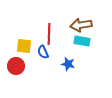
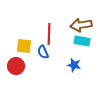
blue star: moved 6 px right, 1 px down
